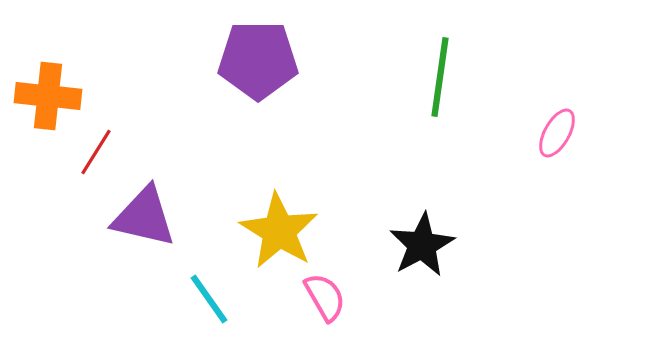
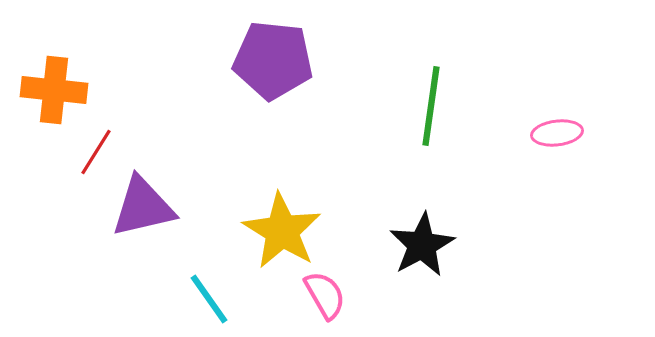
purple pentagon: moved 15 px right; rotated 6 degrees clockwise
green line: moved 9 px left, 29 px down
orange cross: moved 6 px right, 6 px up
pink ellipse: rotated 54 degrees clockwise
purple triangle: moved 1 px left, 10 px up; rotated 26 degrees counterclockwise
yellow star: moved 3 px right
pink semicircle: moved 2 px up
